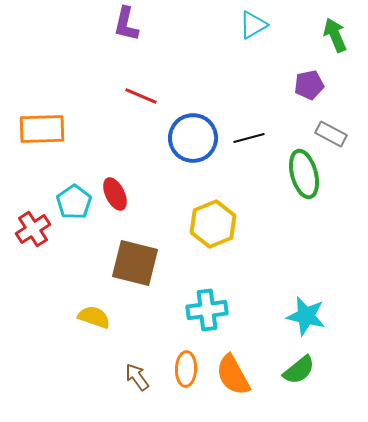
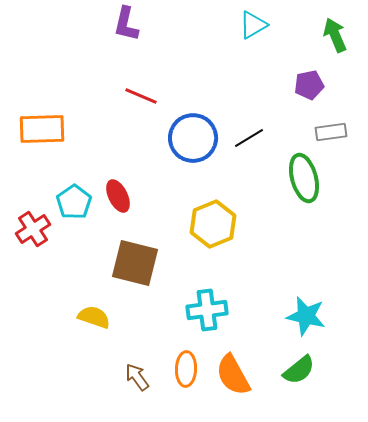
gray rectangle: moved 2 px up; rotated 36 degrees counterclockwise
black line: rotated 16 degrees counterclockwise
green ellipse: moved 4 px down
red ellipse: moved 3 px right, 2 px down
